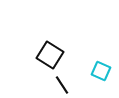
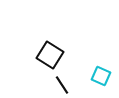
cyan square: moved 5 px down
